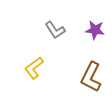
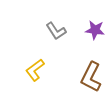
gray L-shape: moved 1 px right, 1 px down
yellow L-shape: moved 1 px right, 2 px down
